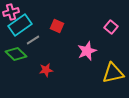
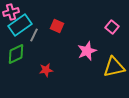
pink square: moved 1 px right
gray line: moved 1 px right, 5 px up; rotated 32 degrees counterclockwise
green diamond: rotated 70 degrees counterclockwise
yellow triangle: moved 1 px right, 6 px up
